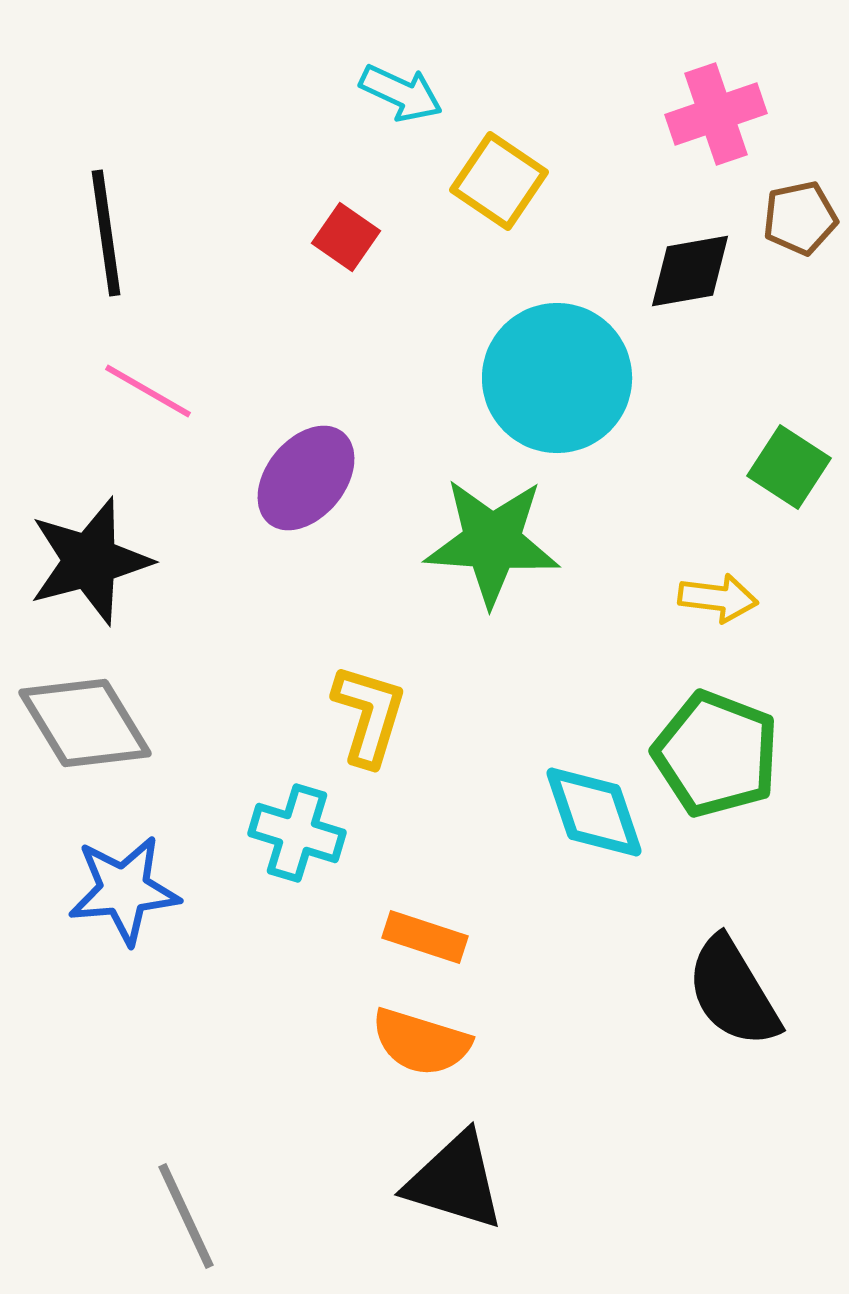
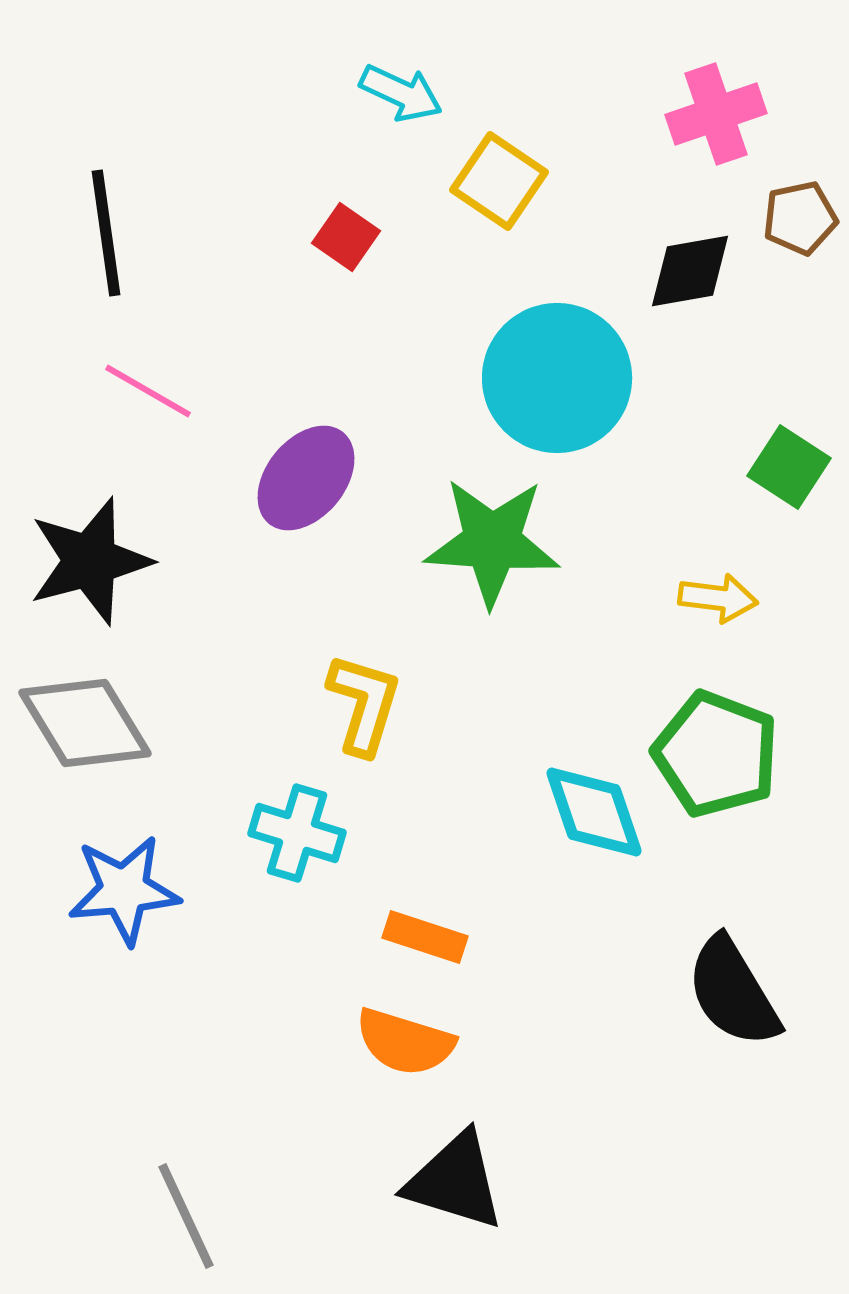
yellow L-shape: moved 5 px left, 11 px up
orange semicircle: moved 16 px left
